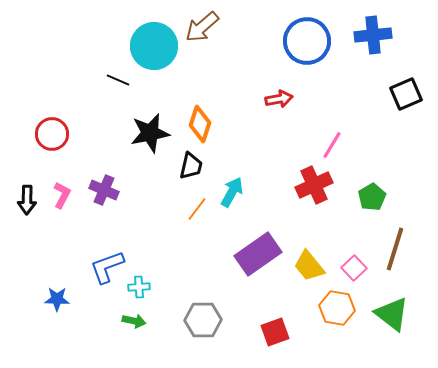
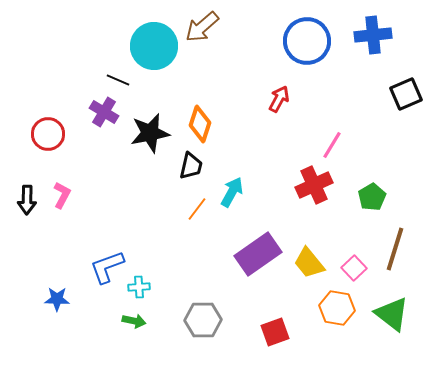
red arrow: rotated 52 degrees counterclockwise
red circle: moved 4 px left
purple cross: moved 78 px up; rotated 8 degrees clockwise
yellow trapezoid: moved 3 px up
